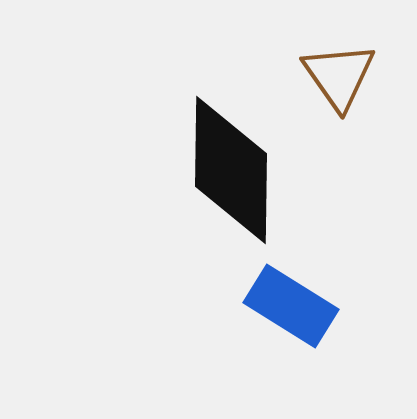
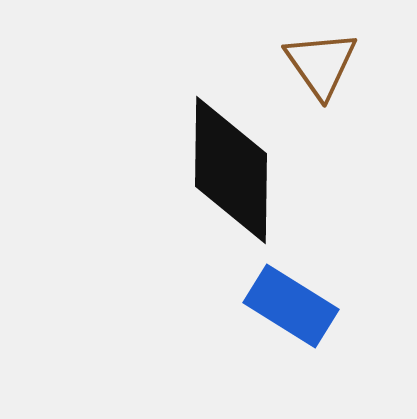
brown triangle: moved 18 px left, 12 px up
